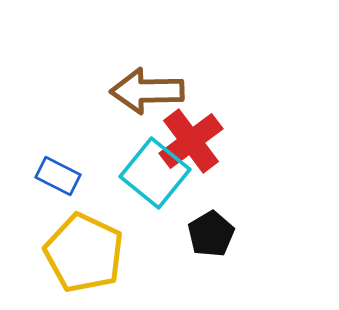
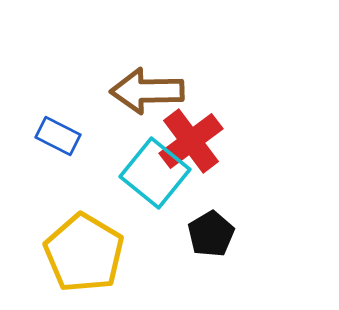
blue rectangle: moved 40 px up
yellow pentagon: rotated 6 degrees clockwise
